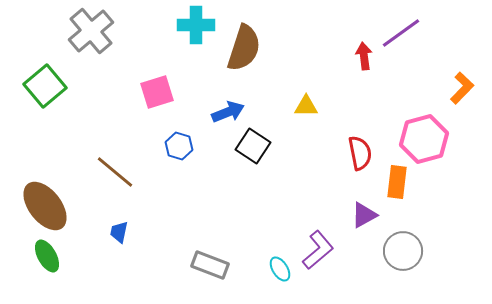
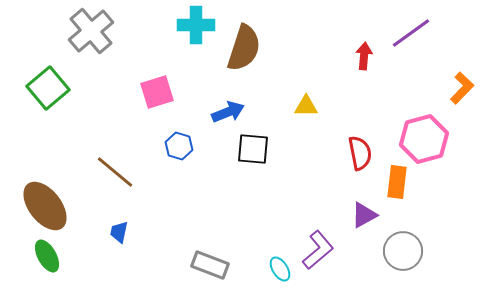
purple line: moved 10 px right
red arrow: rotated 12 degrees clockwise
green square: moved 3 px right, 2 px down
black square: moved 3 px down; rotated 28 degrees counterclockwise
